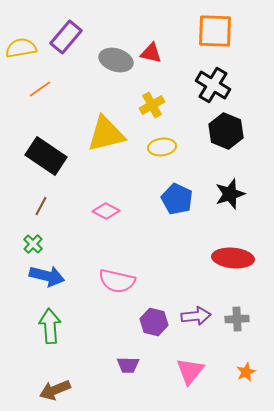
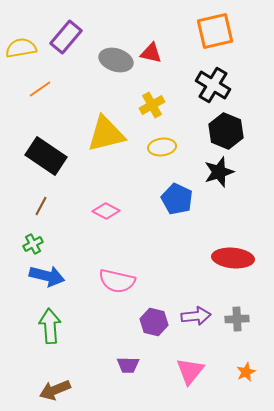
orange square: rotated 15 degrees counterclockwise
black star: moved 11 px left, 22 px up
green cross: rotated 18 degrees clockwise
